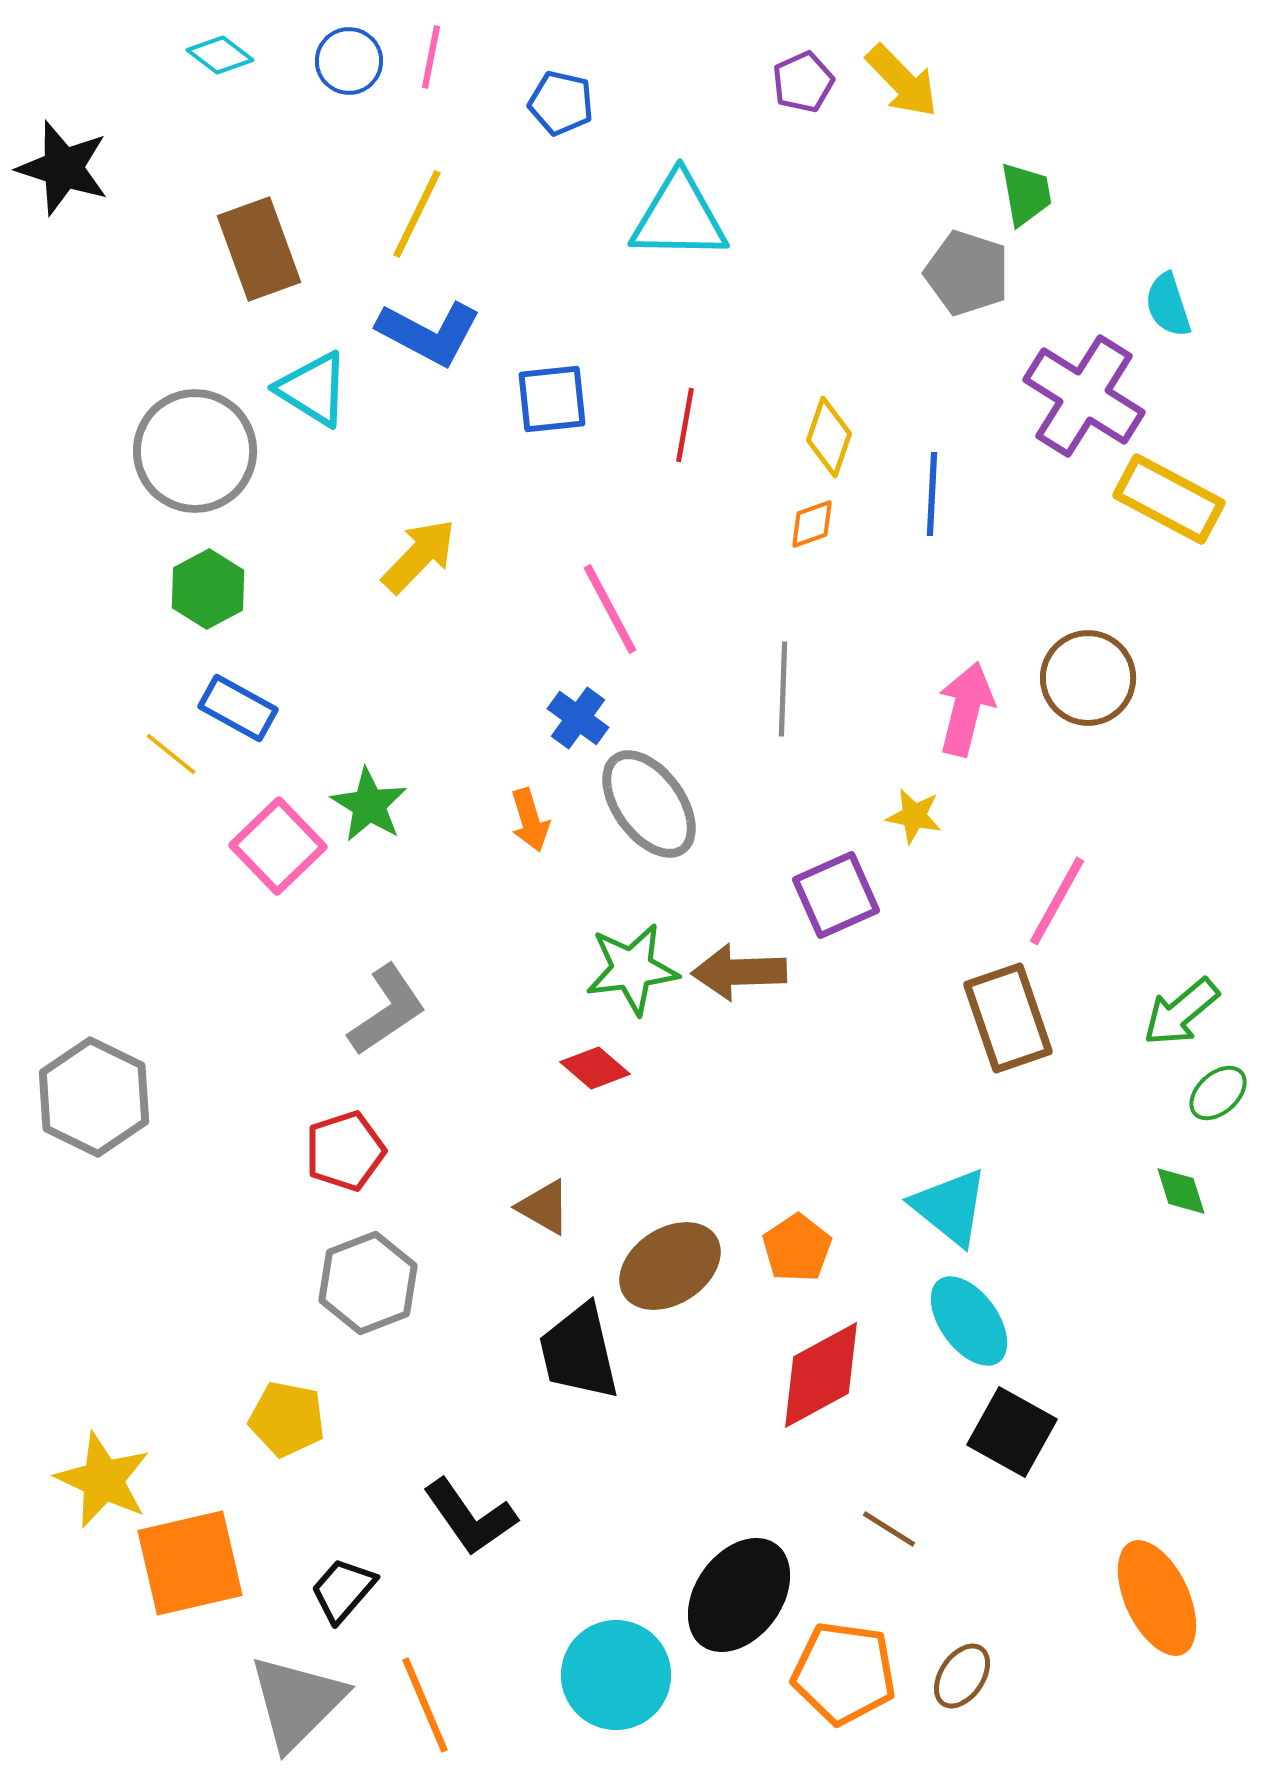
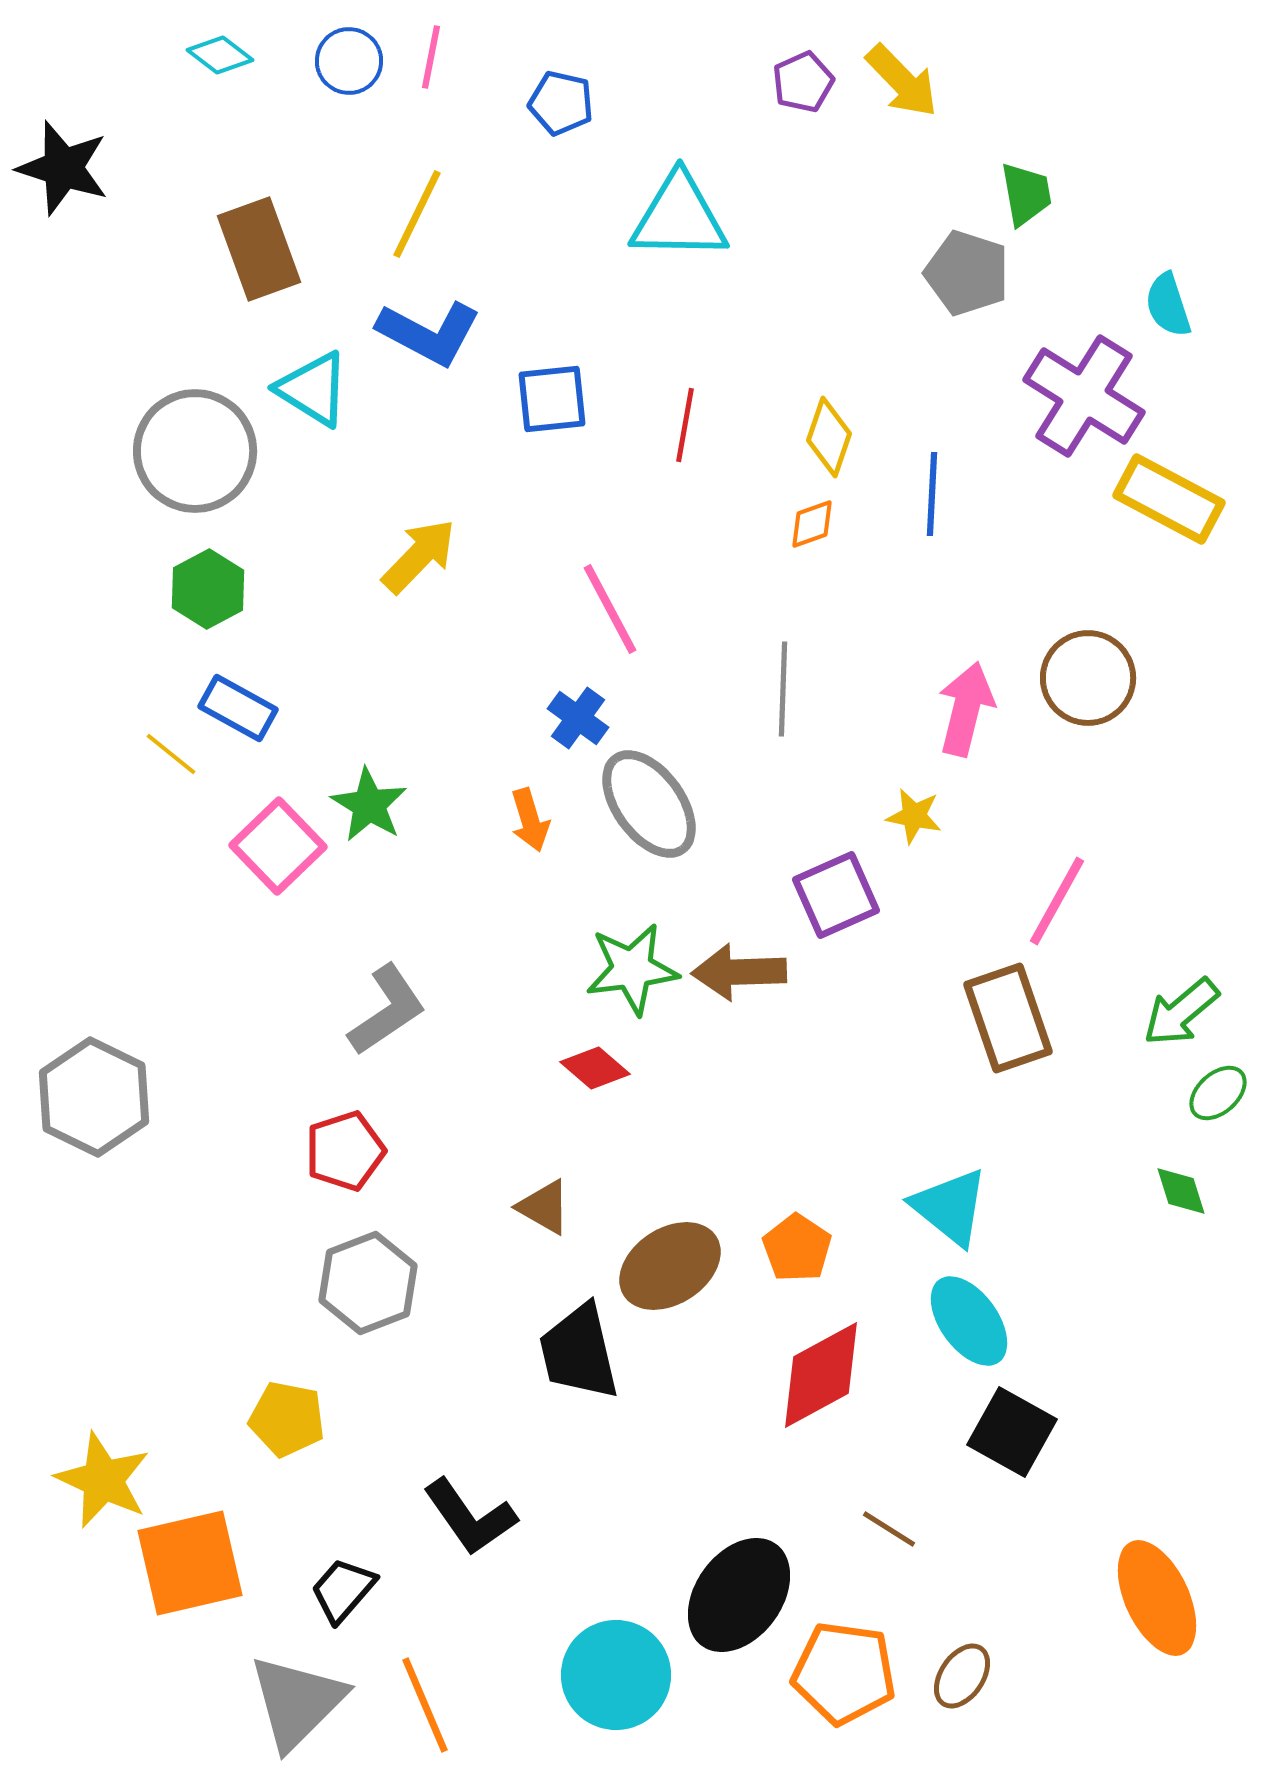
orange pentagon at (797, 1248): rotated 4 degrees counterclockwise
